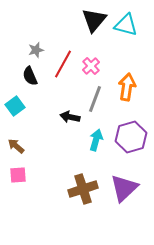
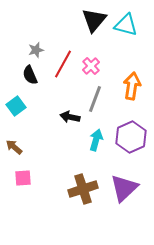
black semicircle: moved 1 px up
orange arrow: moved 5 px right, 1 px up
cyan square: moved 1 px right
purple hexagon: rotated 8 degrees counterclockwise
brown arrow: moved 2 px left, 1 px down
pink square: moved 5 px right, 3 px down
